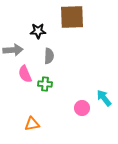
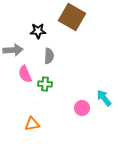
brown square: rotated 32 degrees clockwise
